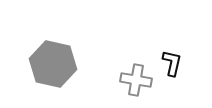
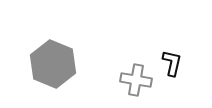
gray hexagon: rotated 9 degrees clockwise
